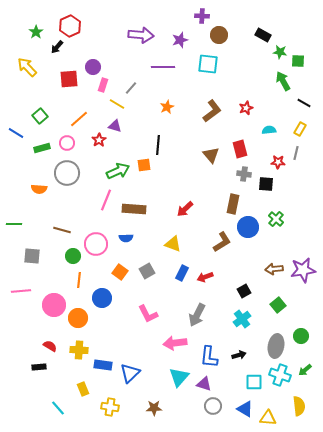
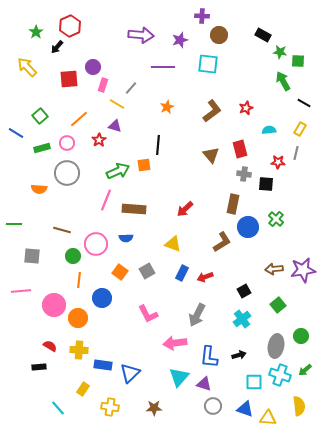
yellow rectangle at (83, 389): rotated 56 degrees clockwise
blue triangle at (245, 409): rotated 12 degrees counterclockwise
